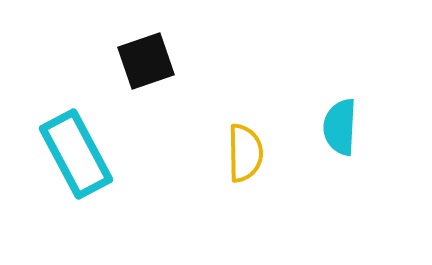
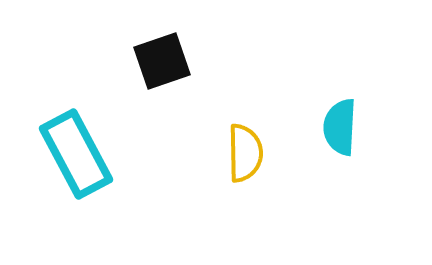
black square: moved 16 px right
